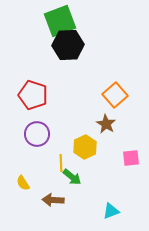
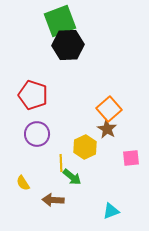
orange square: moved 6 px left, 14 px down
brown star: moved 1 px right, 5 px down
